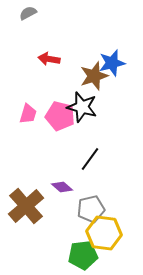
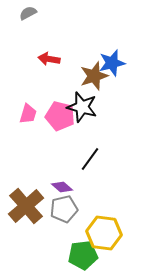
gray pentagon: moved 27 px left
